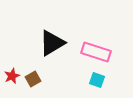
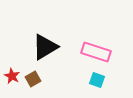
black triangle: moved 7 px left, 4 px down
red star: rotated 21 degrees counterclockwise
